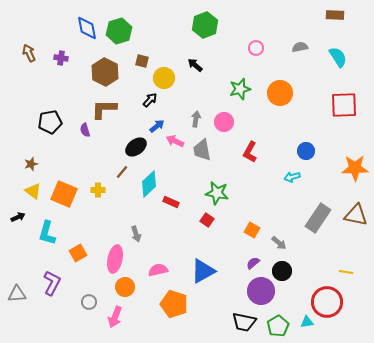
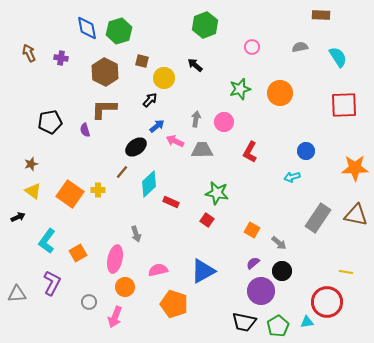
brown rectangle at (335, 15): moved 14 px left
pink circle at (256, 48): moved 4 px left, 1 px up
gray trapezoid at (202, 150): rotated 100 degrees clockwise
orange square at (64, 194): moved 6 px right; rotated 12 degrees clockwise
cyan L-shape at (47, 233): moved 8 px down; rotated 20 degrees clockwise
